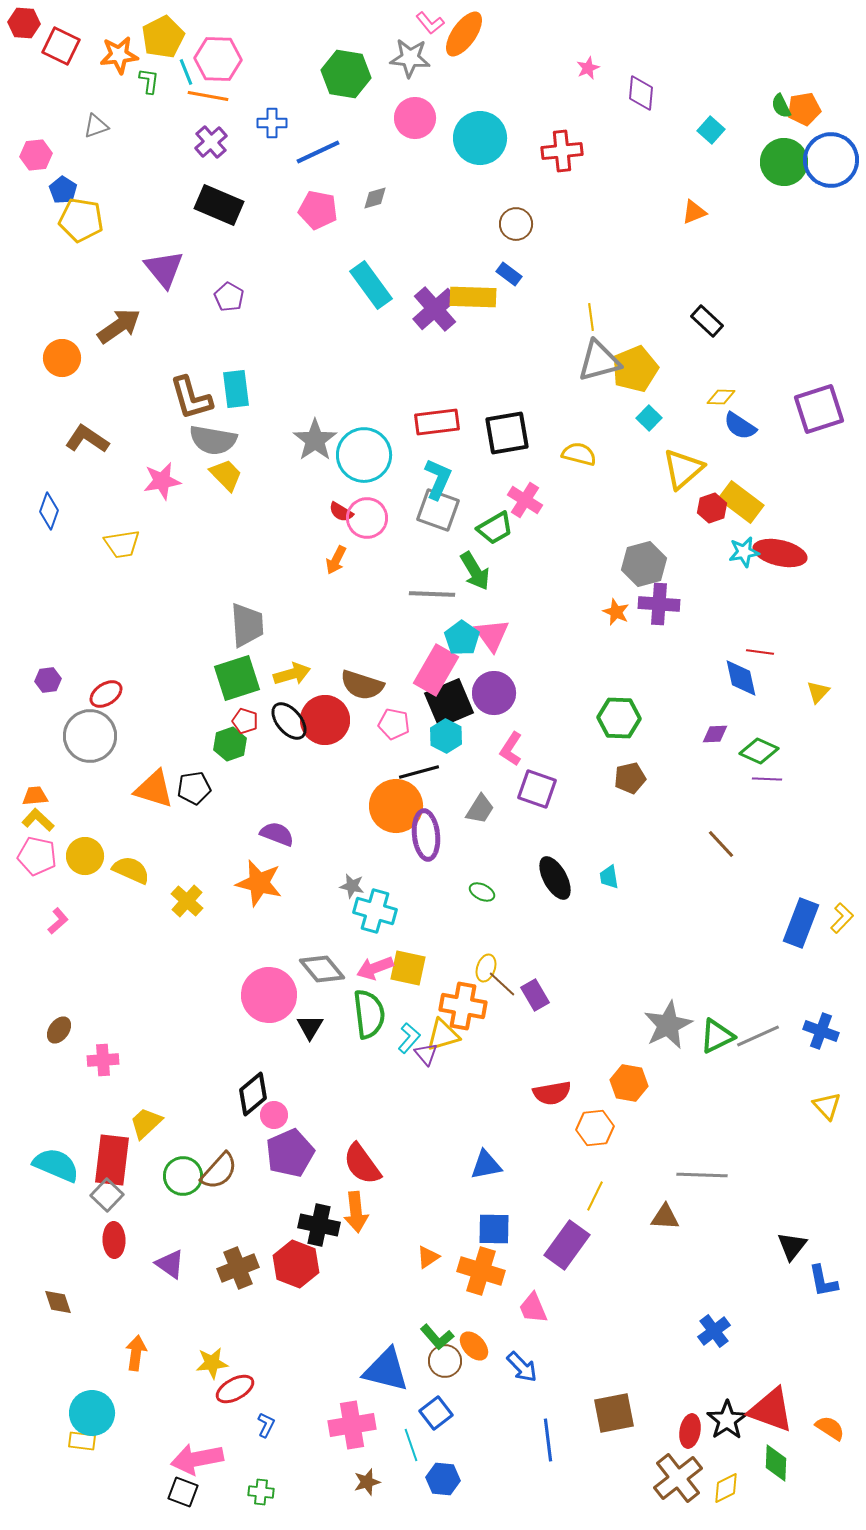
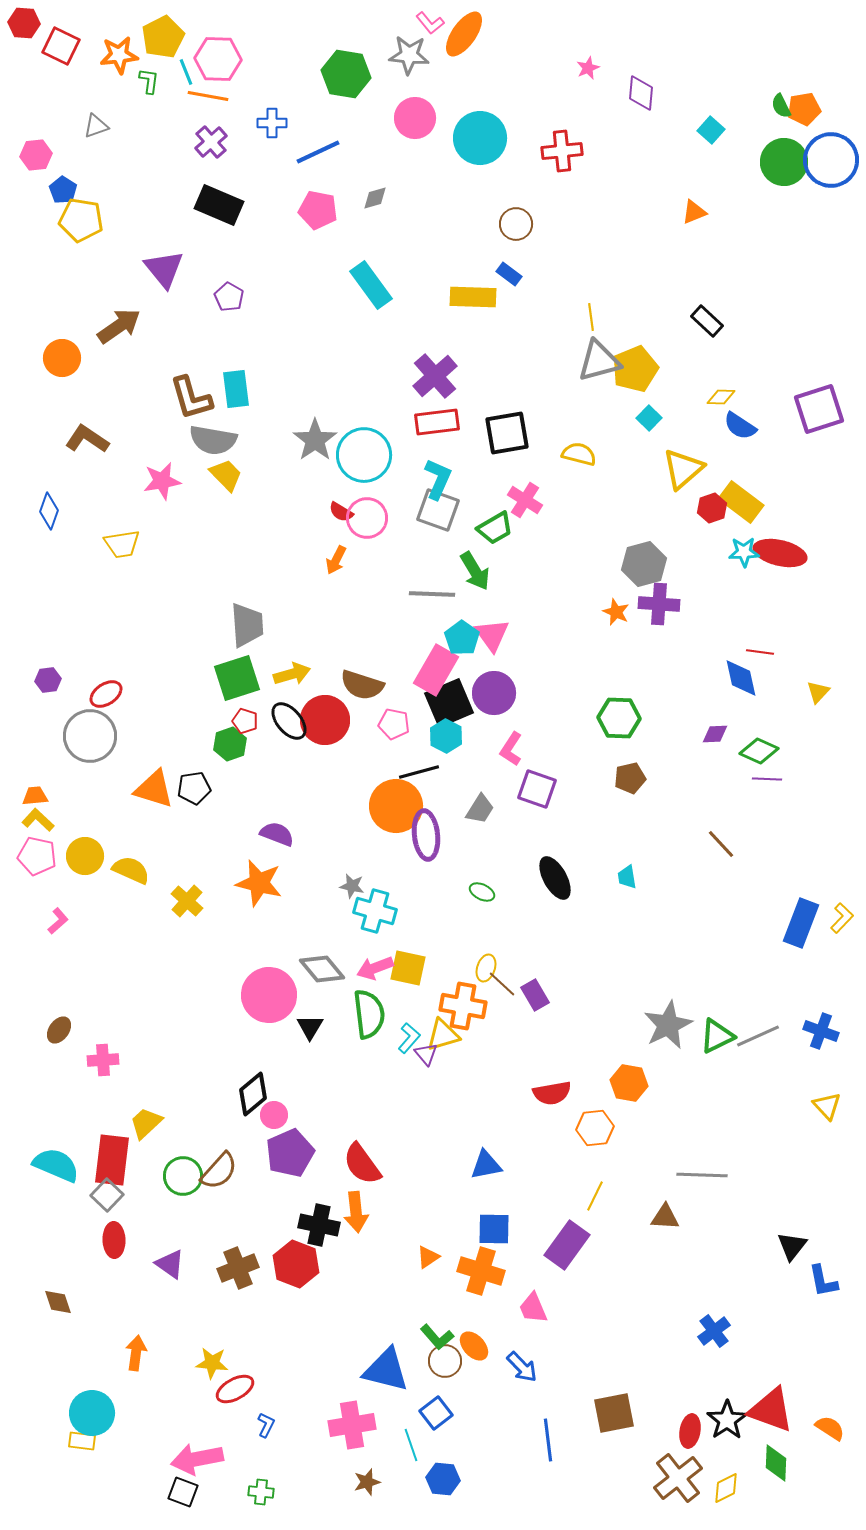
gray star at (410, 58): moved 1 px left, 3 px up
purple cross at (435, 309): moved 67 px down
cyan star at (744, 552): rotated 8 degrees clockwise
cyan trapezoid at (609, 877): moved 18 px right
yellow star at (212, 1363): rotated 12 degrees clockwise
